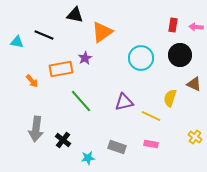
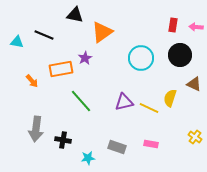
yellow line: moved 2 px left, 8 px up
black cross: rotated 28 degrees counterclockwise
